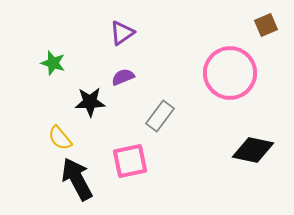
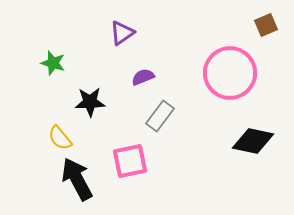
purple semicircle: moved 20 px right
black diamond: moved 9 px up
